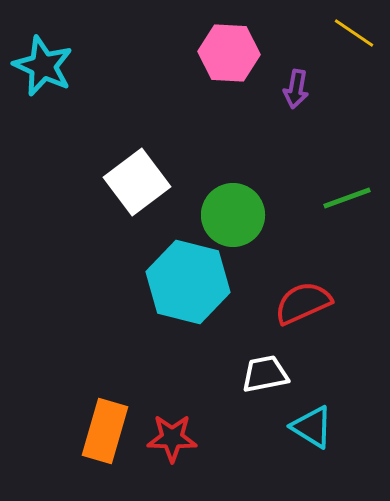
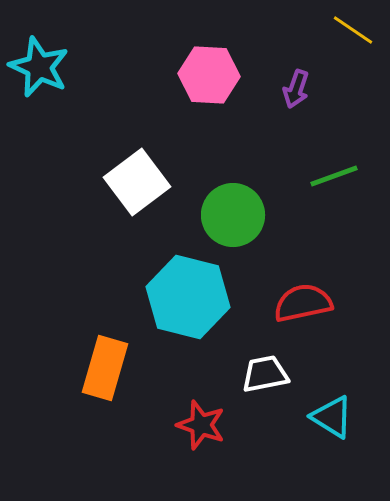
yellow line: moved 1 px left, 3 px up
pink hexagon: moved 20 px left, 22 px down
cyan star: moved 4 px left, 1 px down
purple arrow: rotated 9 degrees clockwise
green line: moved 13 px left, 22 px up
cyan hexagon: moved 15 px down
red semicircle: rotated 12 degrees clockwise
cyan triangle: moved 20 px right, 10 px up
orange rectangle: moved 63 px up
red star: moved 29 px right, 13 px up; rotated 18 degrees clockwise
